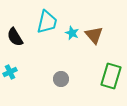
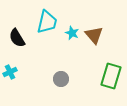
black semicircle: moved 2 px right, 1 px down
